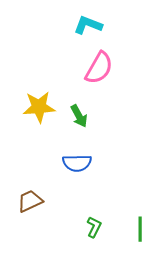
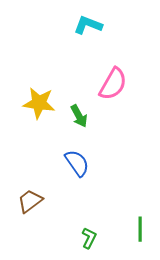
pink semicircle: moved 14 px right, 16 px down
yellow star: moved 4 px up; rotated 12 degrees clockwise
blue semicircle: rotated 124 degrees counterclockwise
brown trapezoid: rotated 12 degrees counterclockwise
green L-shape: moved 5 px left, 11 px down
